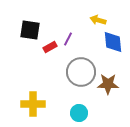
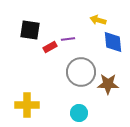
purple line: rotated 56 degrees clockwise
yellow cross: moved 6 px left, 1 px down
